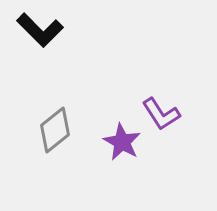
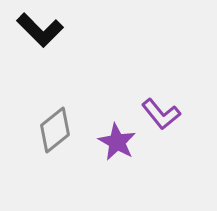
purple L-shape: rotated 6 degrees counterclockwise
purple star: moved 5 px left
